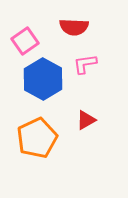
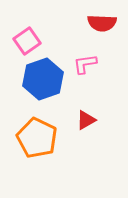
red semicircle: moved 28 px right, 4 px up
pink square: moved 2 px right
blue hexagon: rotated 12 degrees clockwise
orange pentagon: rotated 21 degrees counterclockwise
